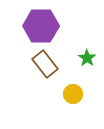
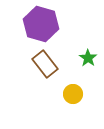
purple hexagon: moved 2 px up; rotated 16 degrees clockwise
green star: moved 1 px right
